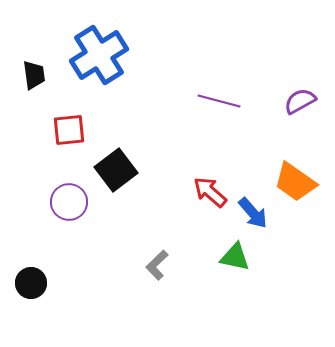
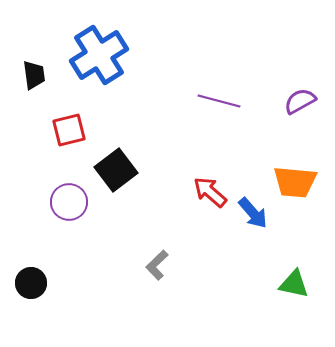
red square: rotated 8 degrees counterclockwise
orange trapezoid: rotated 30 degrees counterclockwise
green triangle: moved 59 px right, 27 px down
